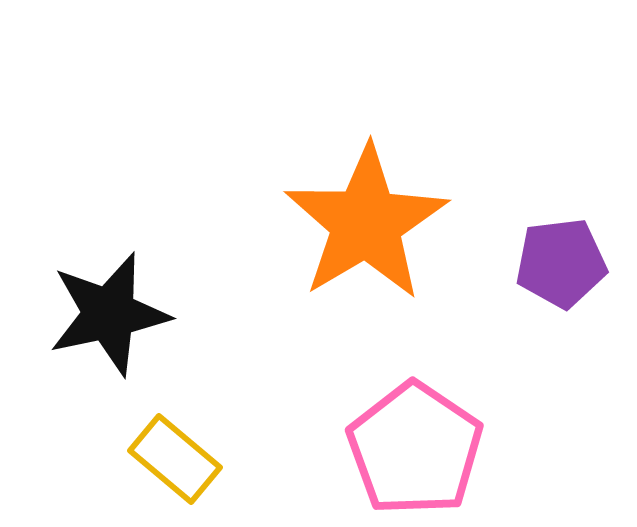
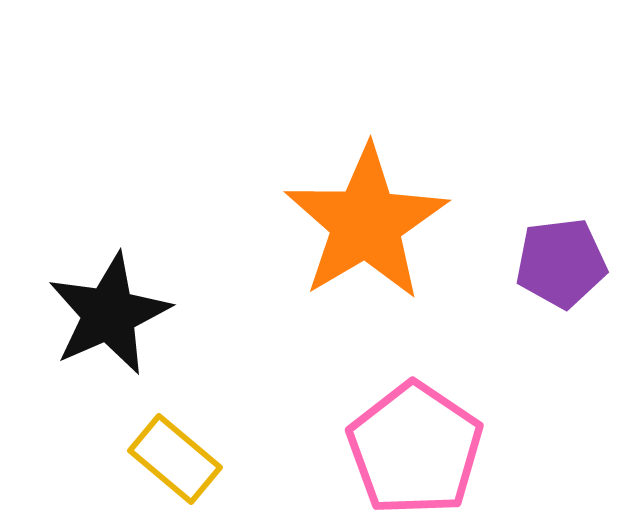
black star: rotated 12 degrees counterclockwise
